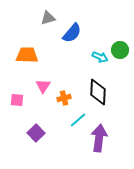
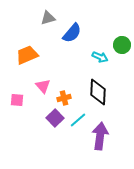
green circle: moved 2 px right, 5 px up
orange trapezoid: rotated 25 degrees counterclockwise
pink triangle: rotated 14 degrees counterclockwise
purple square: moved 19 px right, 15 px up
purple arrow: moved 1 px right, 2 px up
